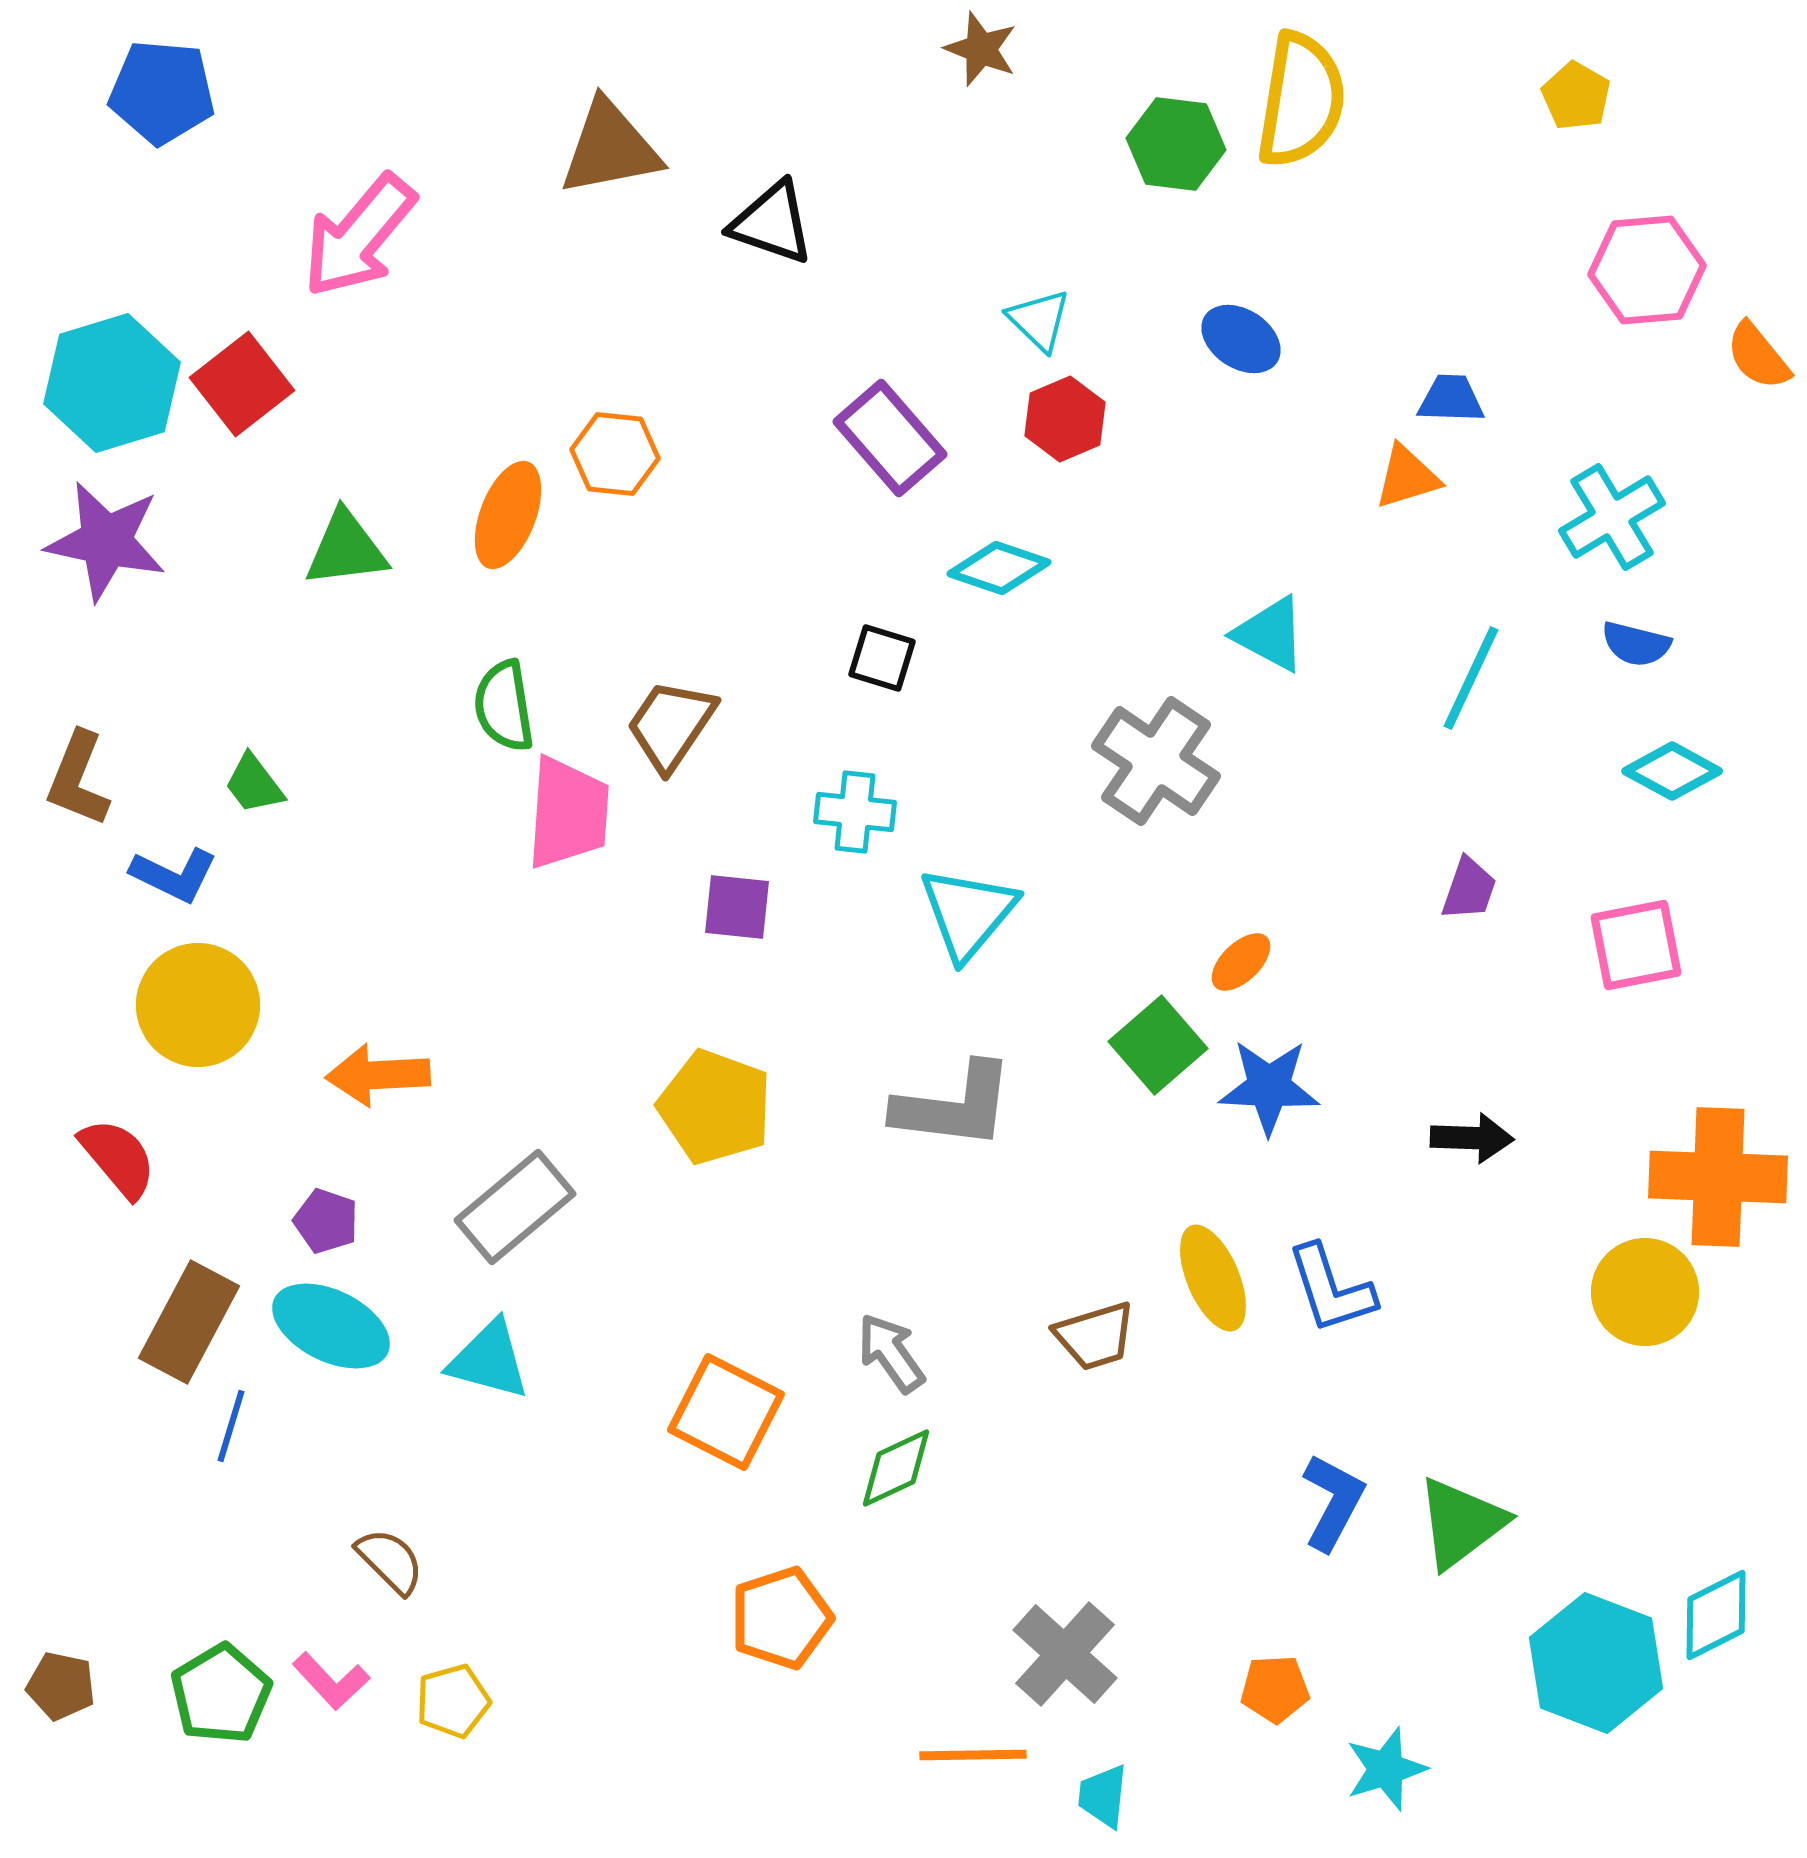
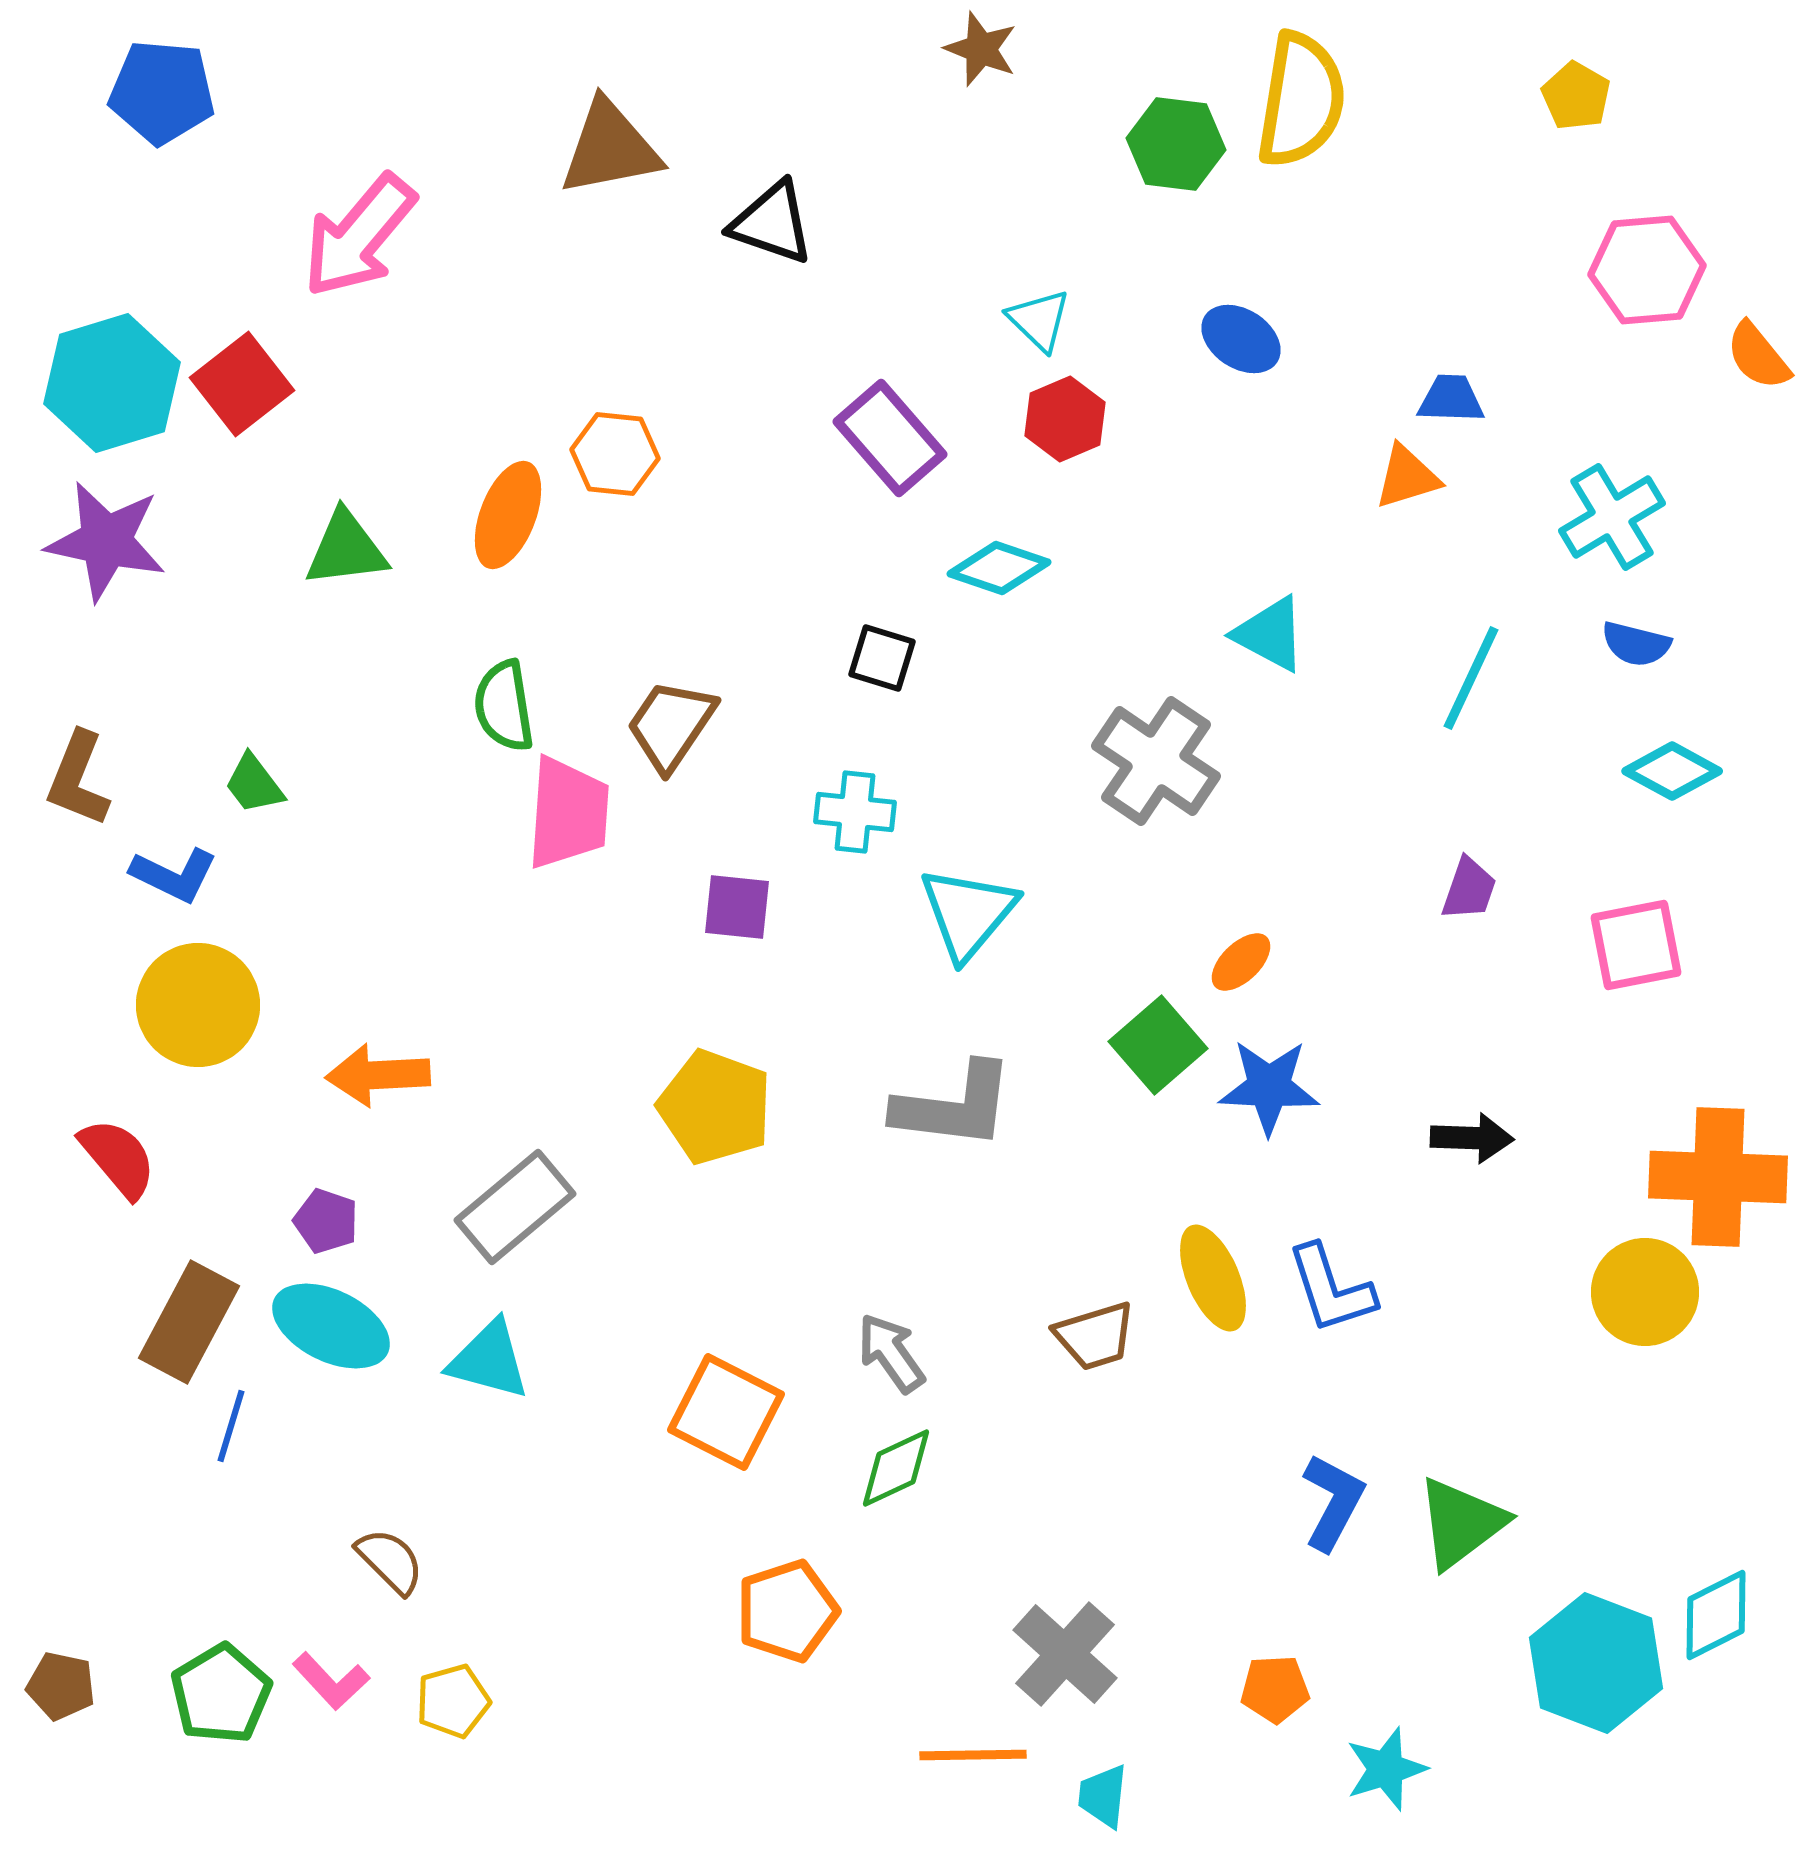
orange pentagon at (781, 1618): moved 6 px right, 7 px up
